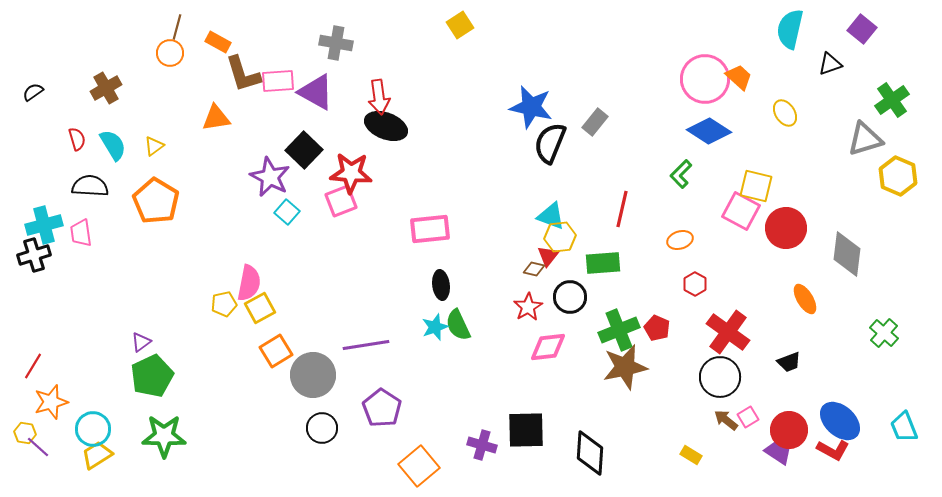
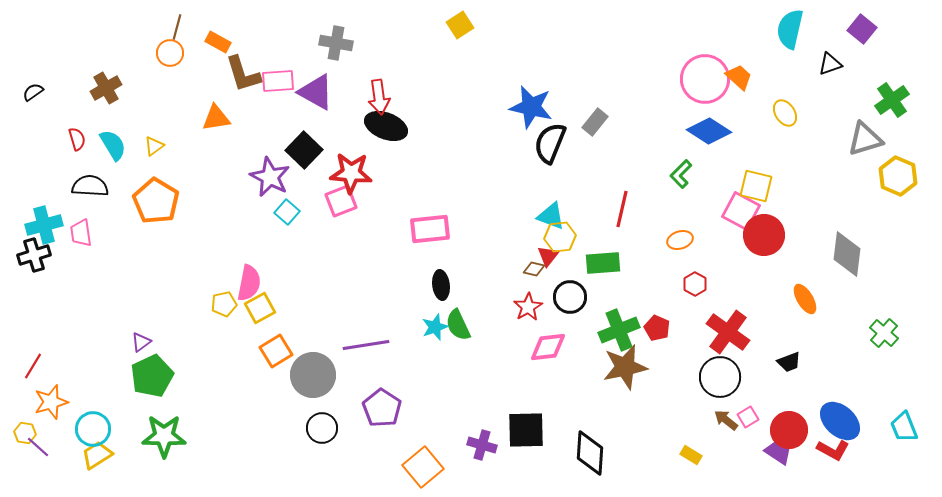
red circle at (786, 228): moved 22 px left, 7 px down
orange square at (419, 466): moved 4 px right, 1 px down
